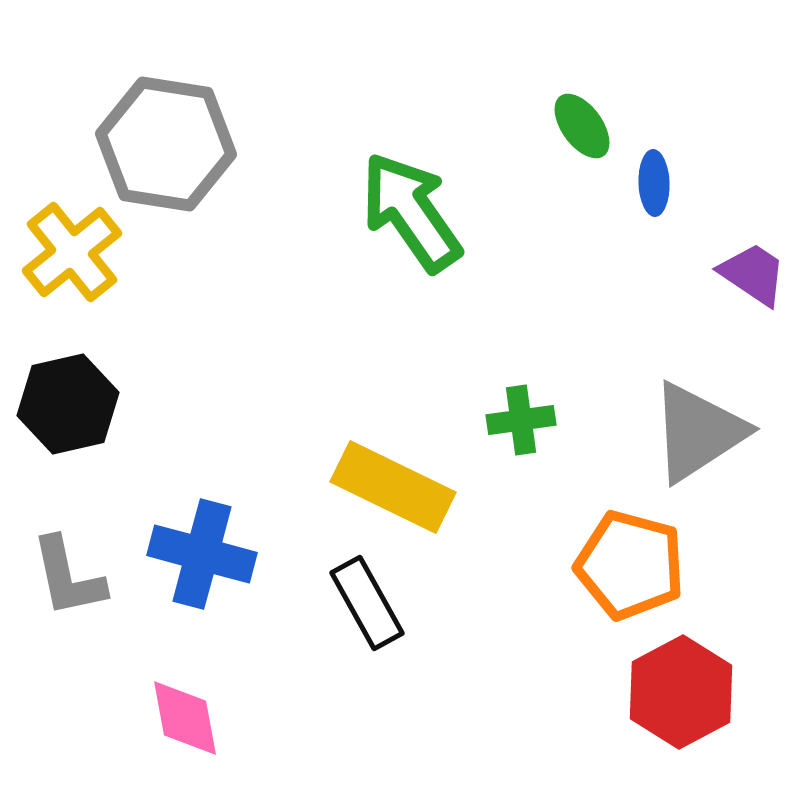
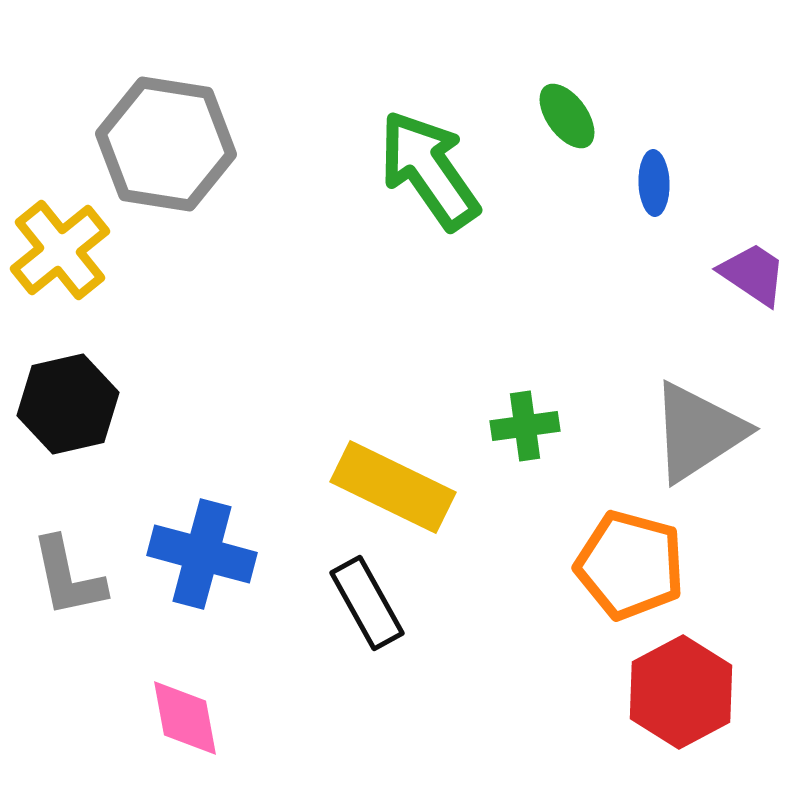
green ellipse: moved 15 px left, 10 px up
green arrow: moved 18 px right, 42 px up
yellow cross: moved 12 px left, 2 px up
green cross: moved 4 px right, 6 px down
